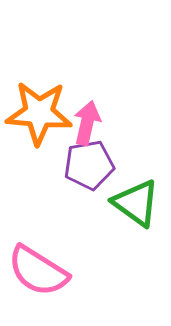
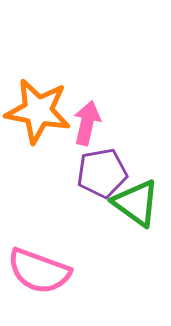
orange star: moved 1 px left, 2 px up; rotated 6 degrees clockwise
purple pentagon: moved 13 px right, 8 px down
pink semicircle: moved 1 px right; rotated 12 degrees counterclockwise
